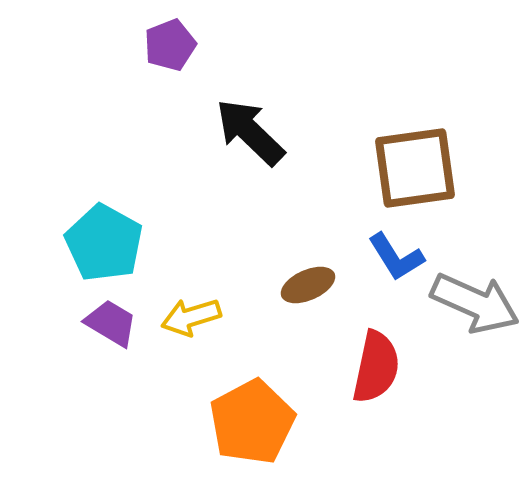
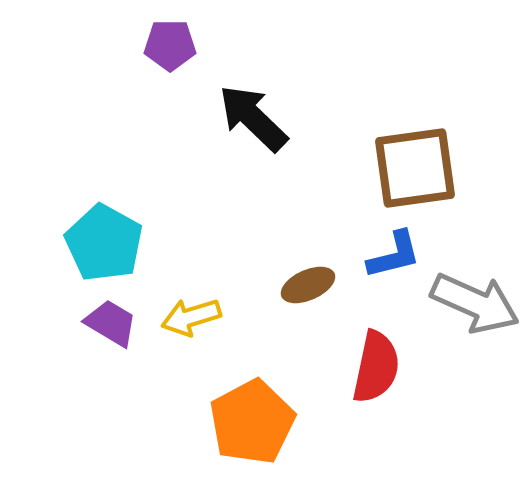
purple pentagon: rotated 21 degrees clockwise
black arrow: moved 3 px right, 14 px up
blue L-shape: moved 2 px left, 2 px up; rotated 72 degrees counterclockwise
